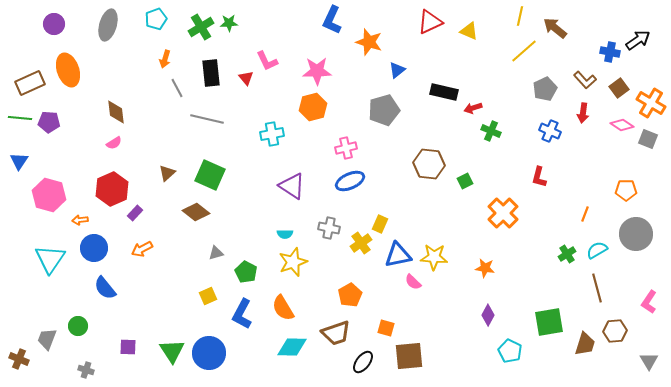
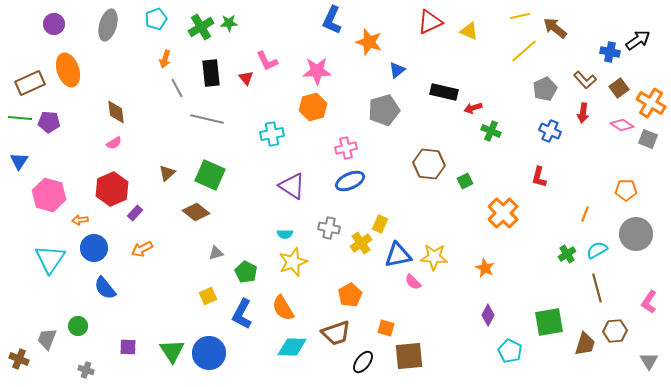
yellow line at (520, 16): rotated 66 degrees clockwise
orange star at (485, 268): rotated 18 degrees clockwise
